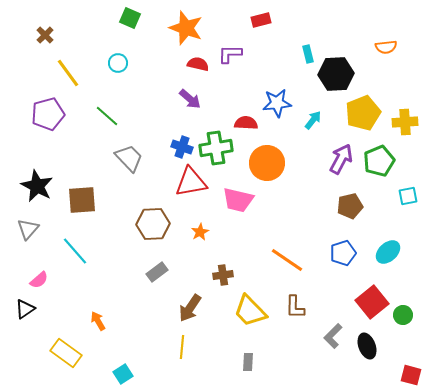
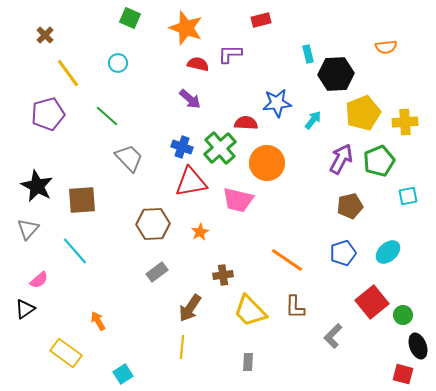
green cross at (216, 148): moved 4 px right; rotated 32 degrees counterclockwise
black ellipse at (367, 346): moved 51 px right
red square at (411, 375): moved 8 px left, 1 px up
